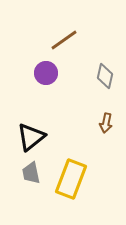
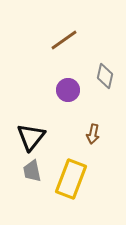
purple circle: moved 22 px right, 17 px down
brown arrow: moved 13 px left, 11 px down
black triangle: rotated 12 degrees counterclockwise
gray trapezoid: moved 1 px right, 2 px up
